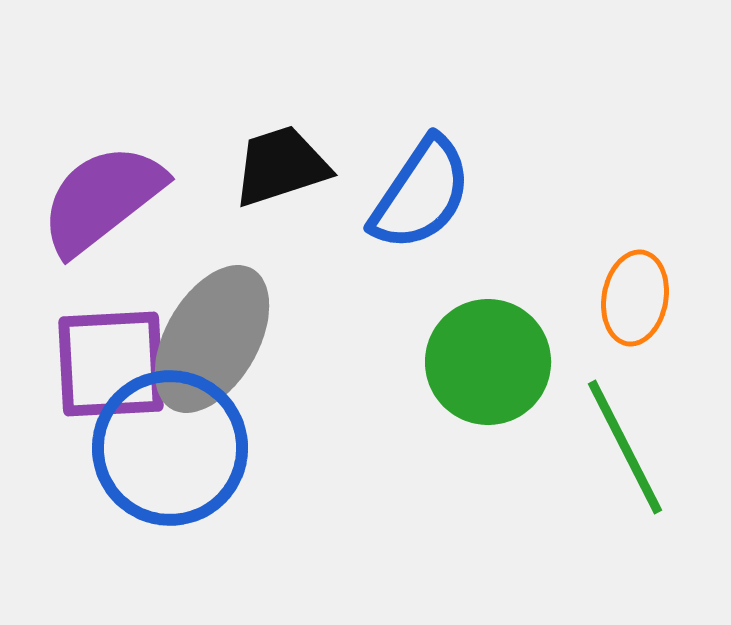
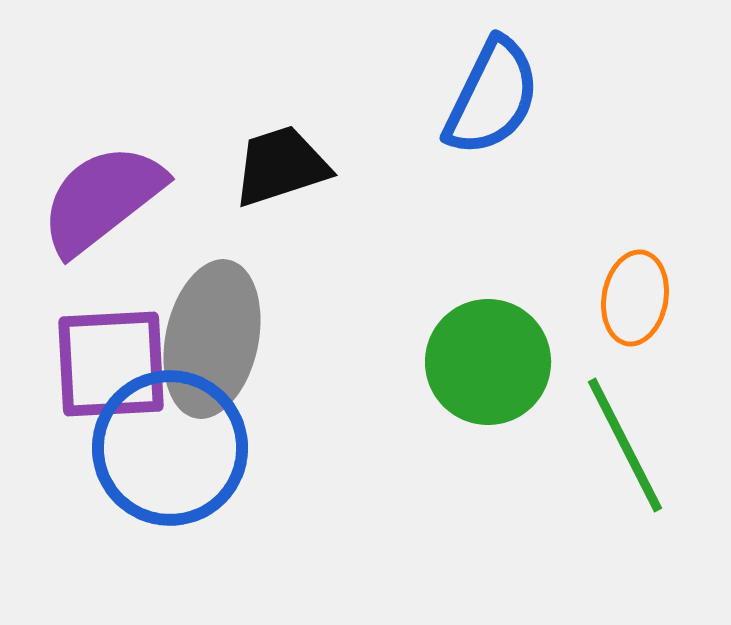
blue semicircle: moved 71 px right, 97 px up; rotated 8 degrees counterclockwise
gray ellipse: rotated 18 degrees counterclockwise
green line: moved 2 px up
